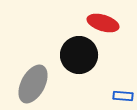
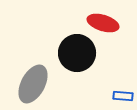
black circle: moved 2 px left, 2 px up
